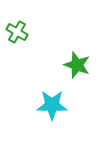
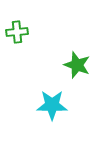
green cross: rotated 35 degrees counterclockwise
